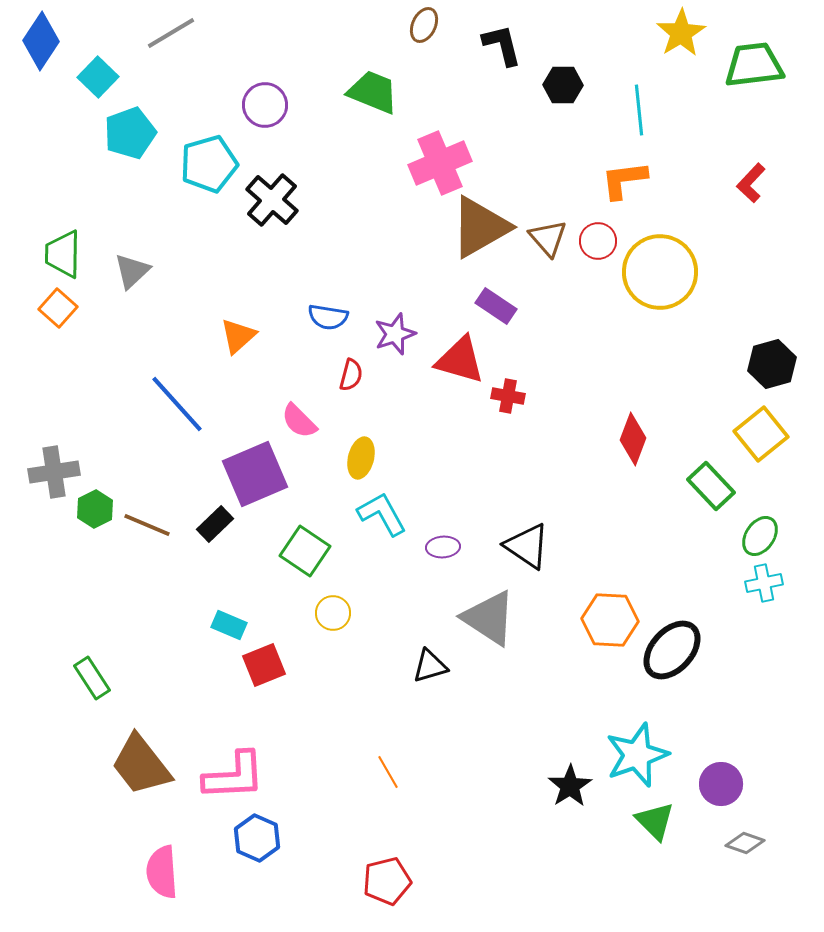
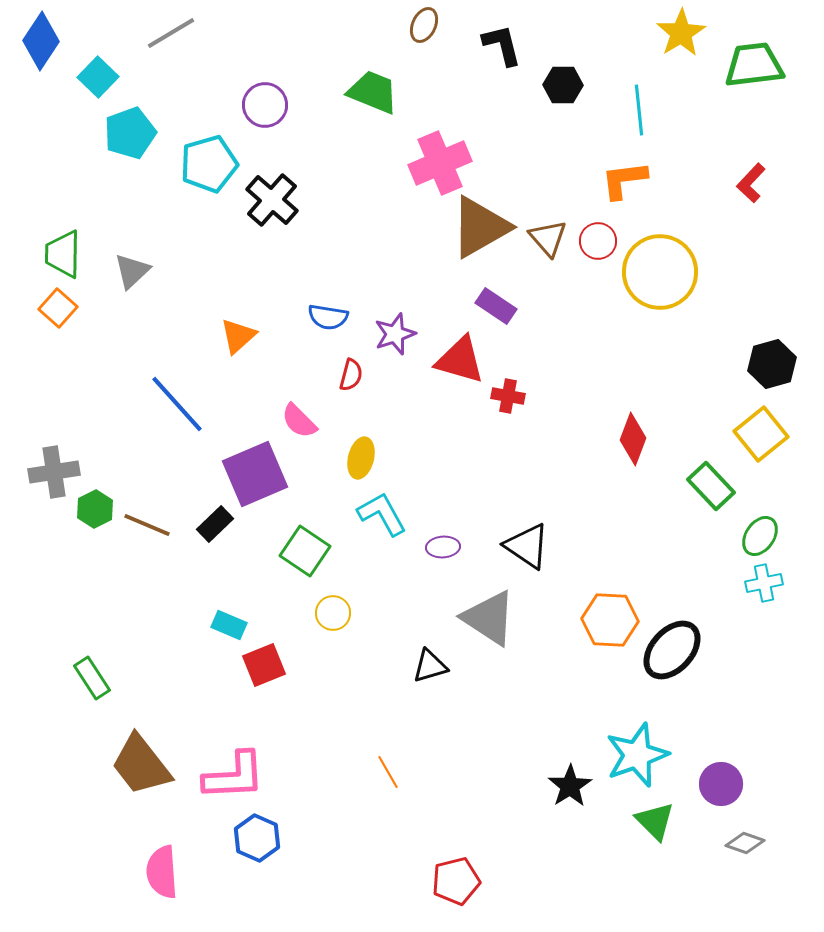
red pentagon at (387, 881): moved 69 px right
